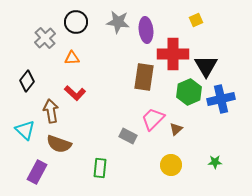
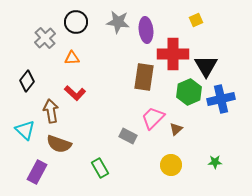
pink trapezoid: moved 1 px up
green rectangle: rotated 36 degrees counterclockwise
